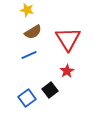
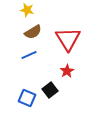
blue square: rotated 30 degrees counterclockwise
